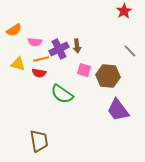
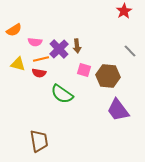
purple cross: rotated 18 degrees counterclockwise
